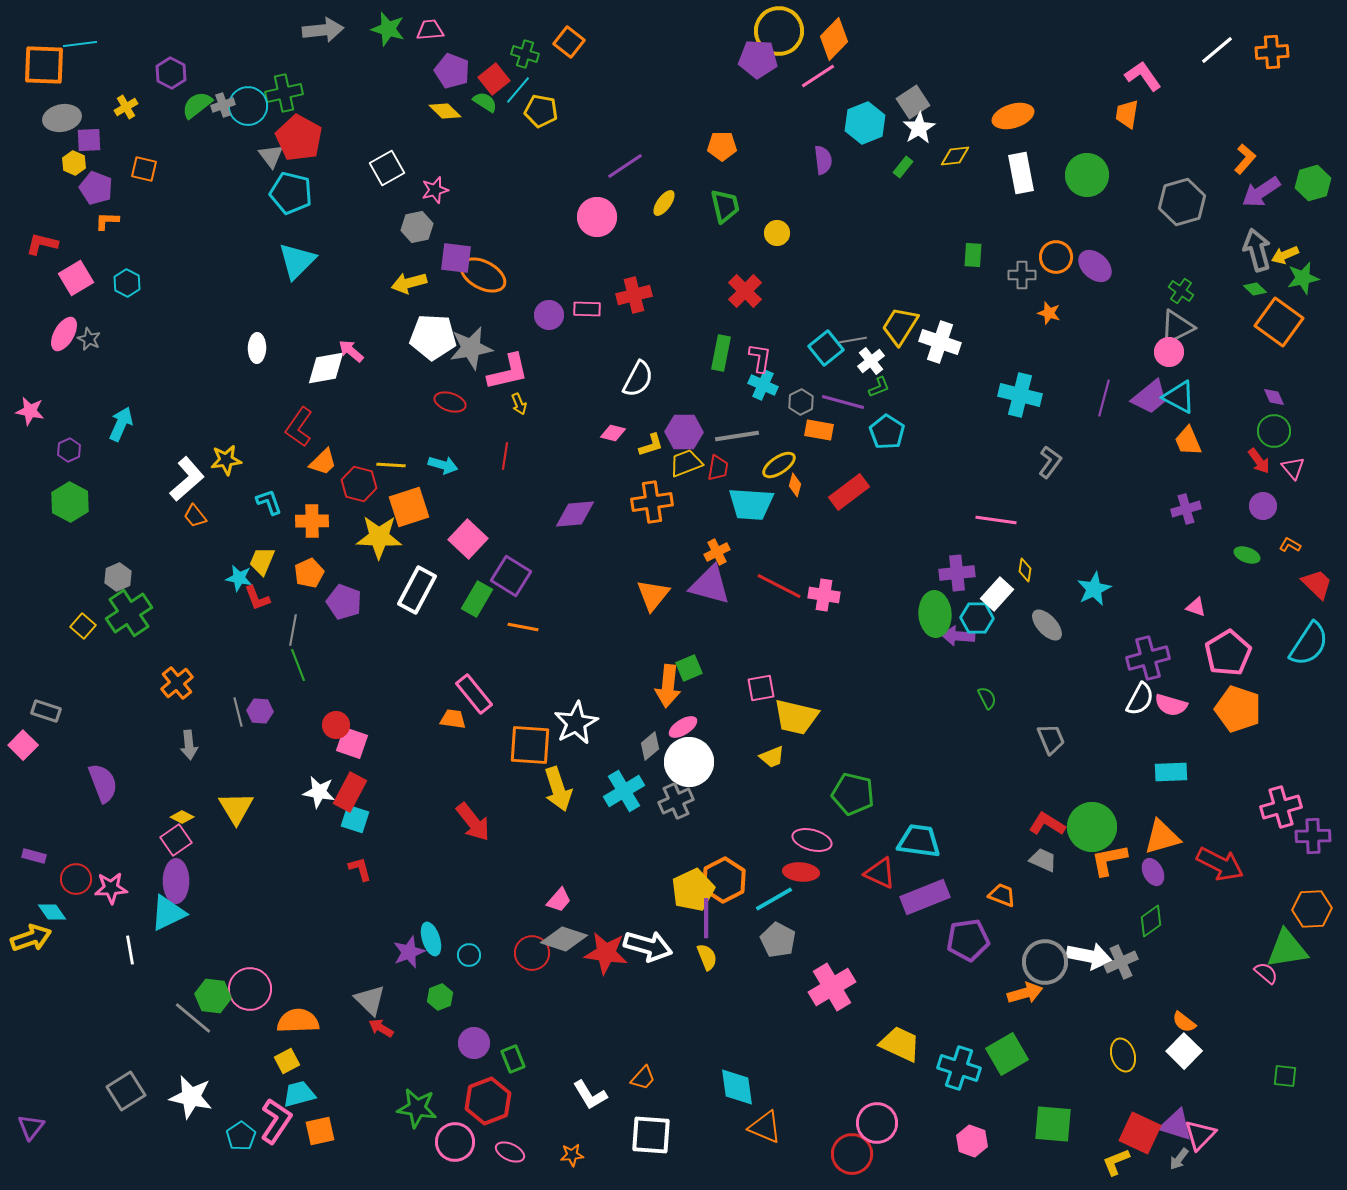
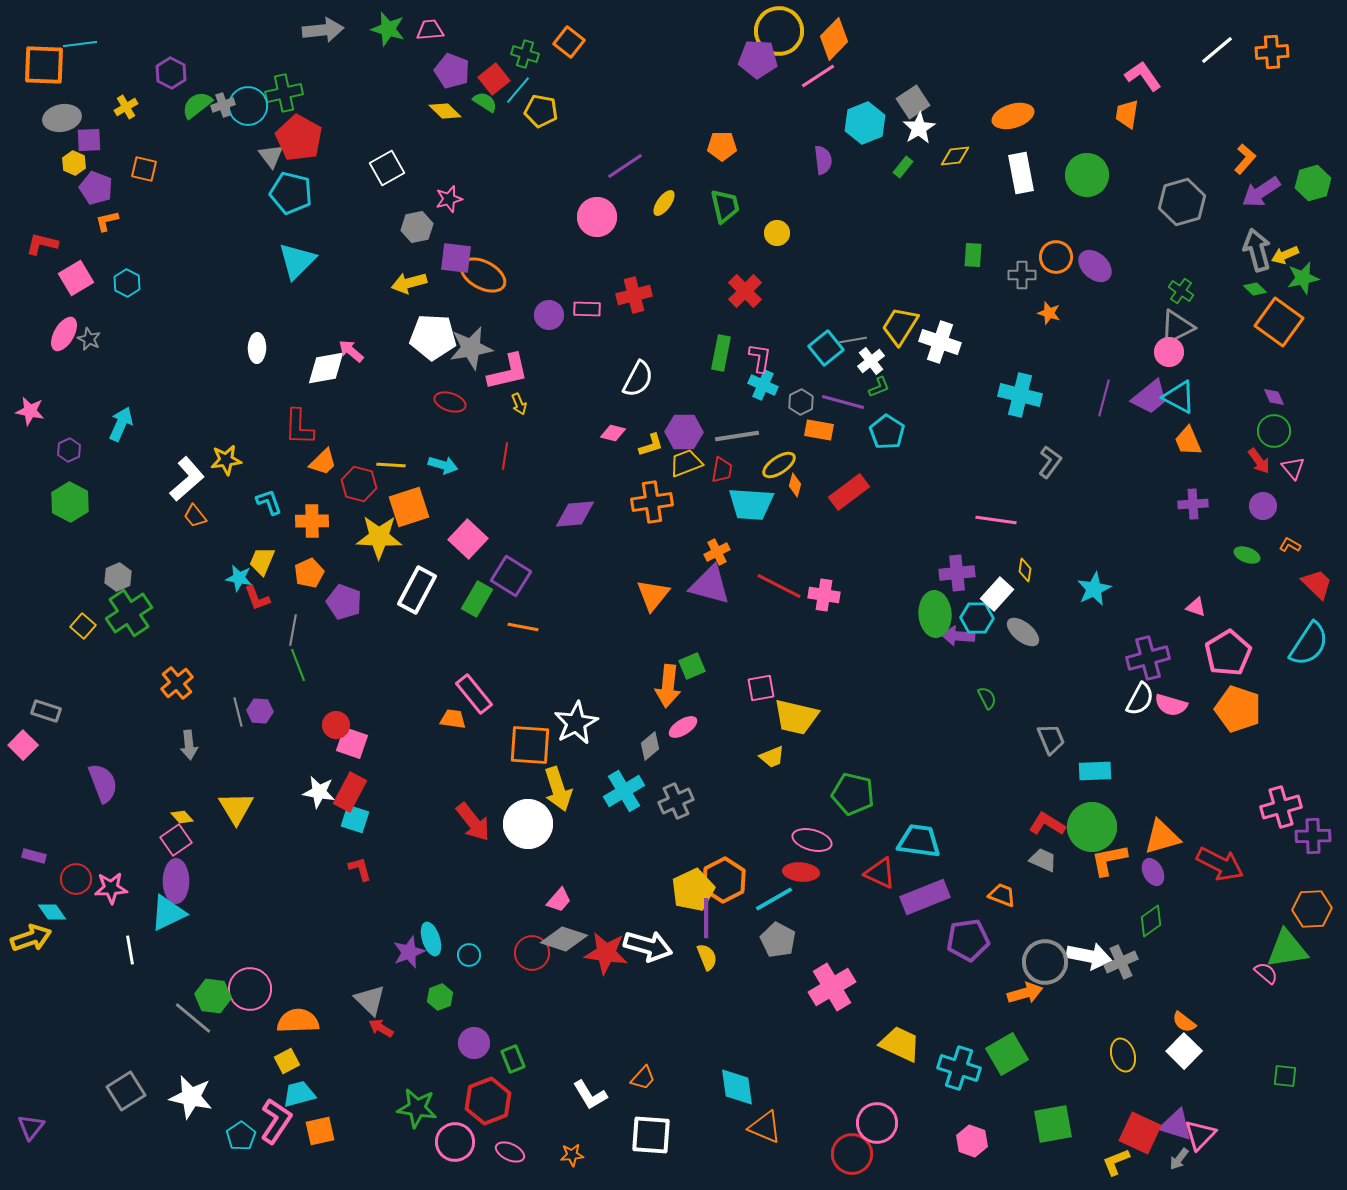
pink star at (435, 190): moved 14 px right, 9 px down
orange L-shape at (107, 221): rotated 15 degrees counterclockwise
red L-shape at (299, 427): rotated 33 degrees counterclockwise
red trapezoid at (718, 468): moved 4 px right, 2 px down
purple cross at (1186, 509): moved 7 px right, 5 px up; rotated 12 degrees clockwise
gray ellipse at (1047, 625): moved 24 px left, 7 px down; rotated 8 degrees counterclockwise
green square at (689, 668): moved 3 px right, 2 px up
white circle at (689, 762): moved 161 px left, 62 px down
cyan rectangle at (1171, 772): moved 76 px left, 1 px up
yellow diamond at (182, 817): rotated 20 degrees clockwise
green square at (1053, 1124): rotated 15 degrees counterclockwise
